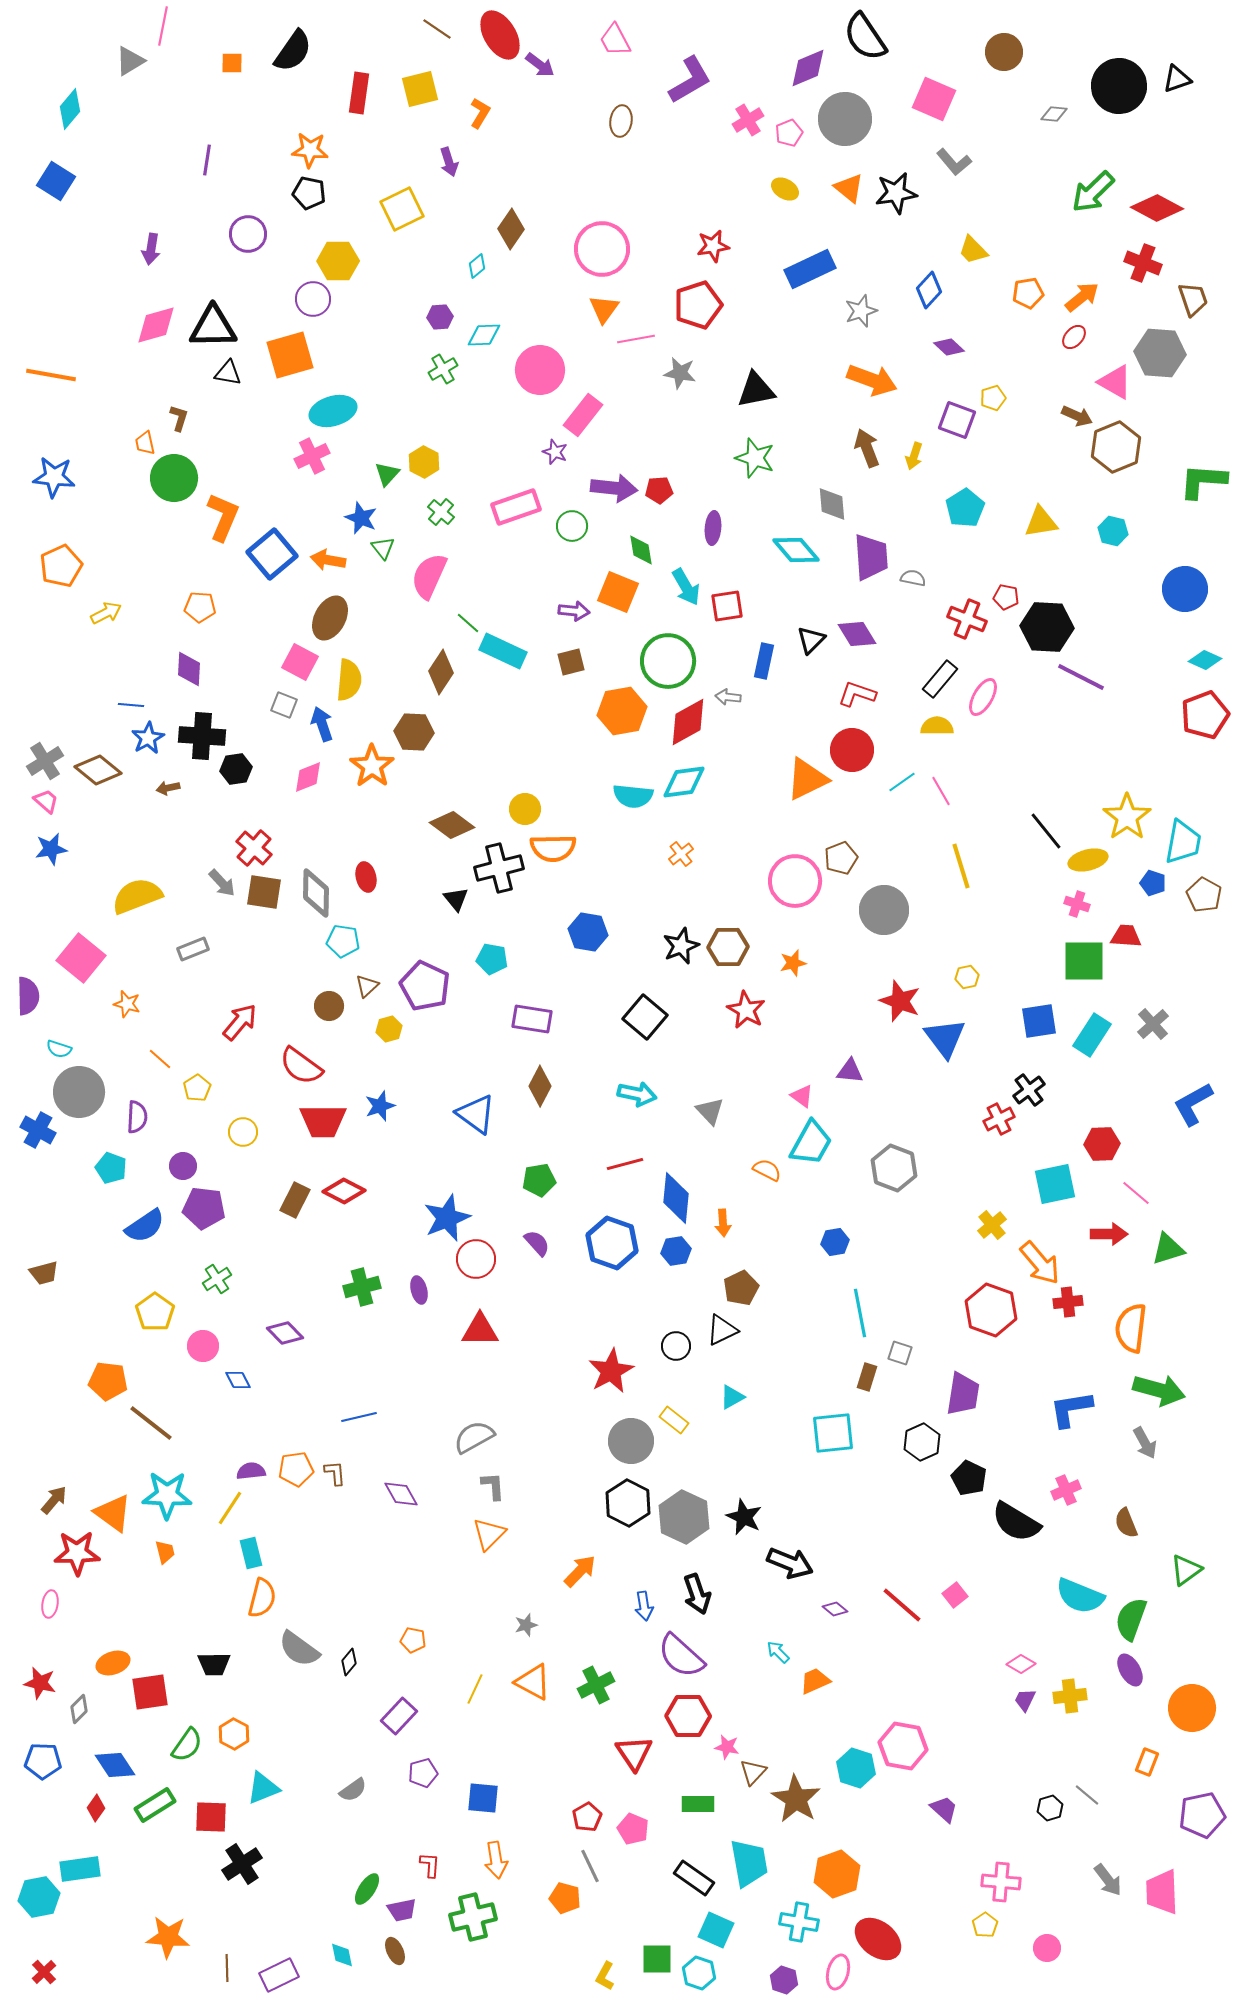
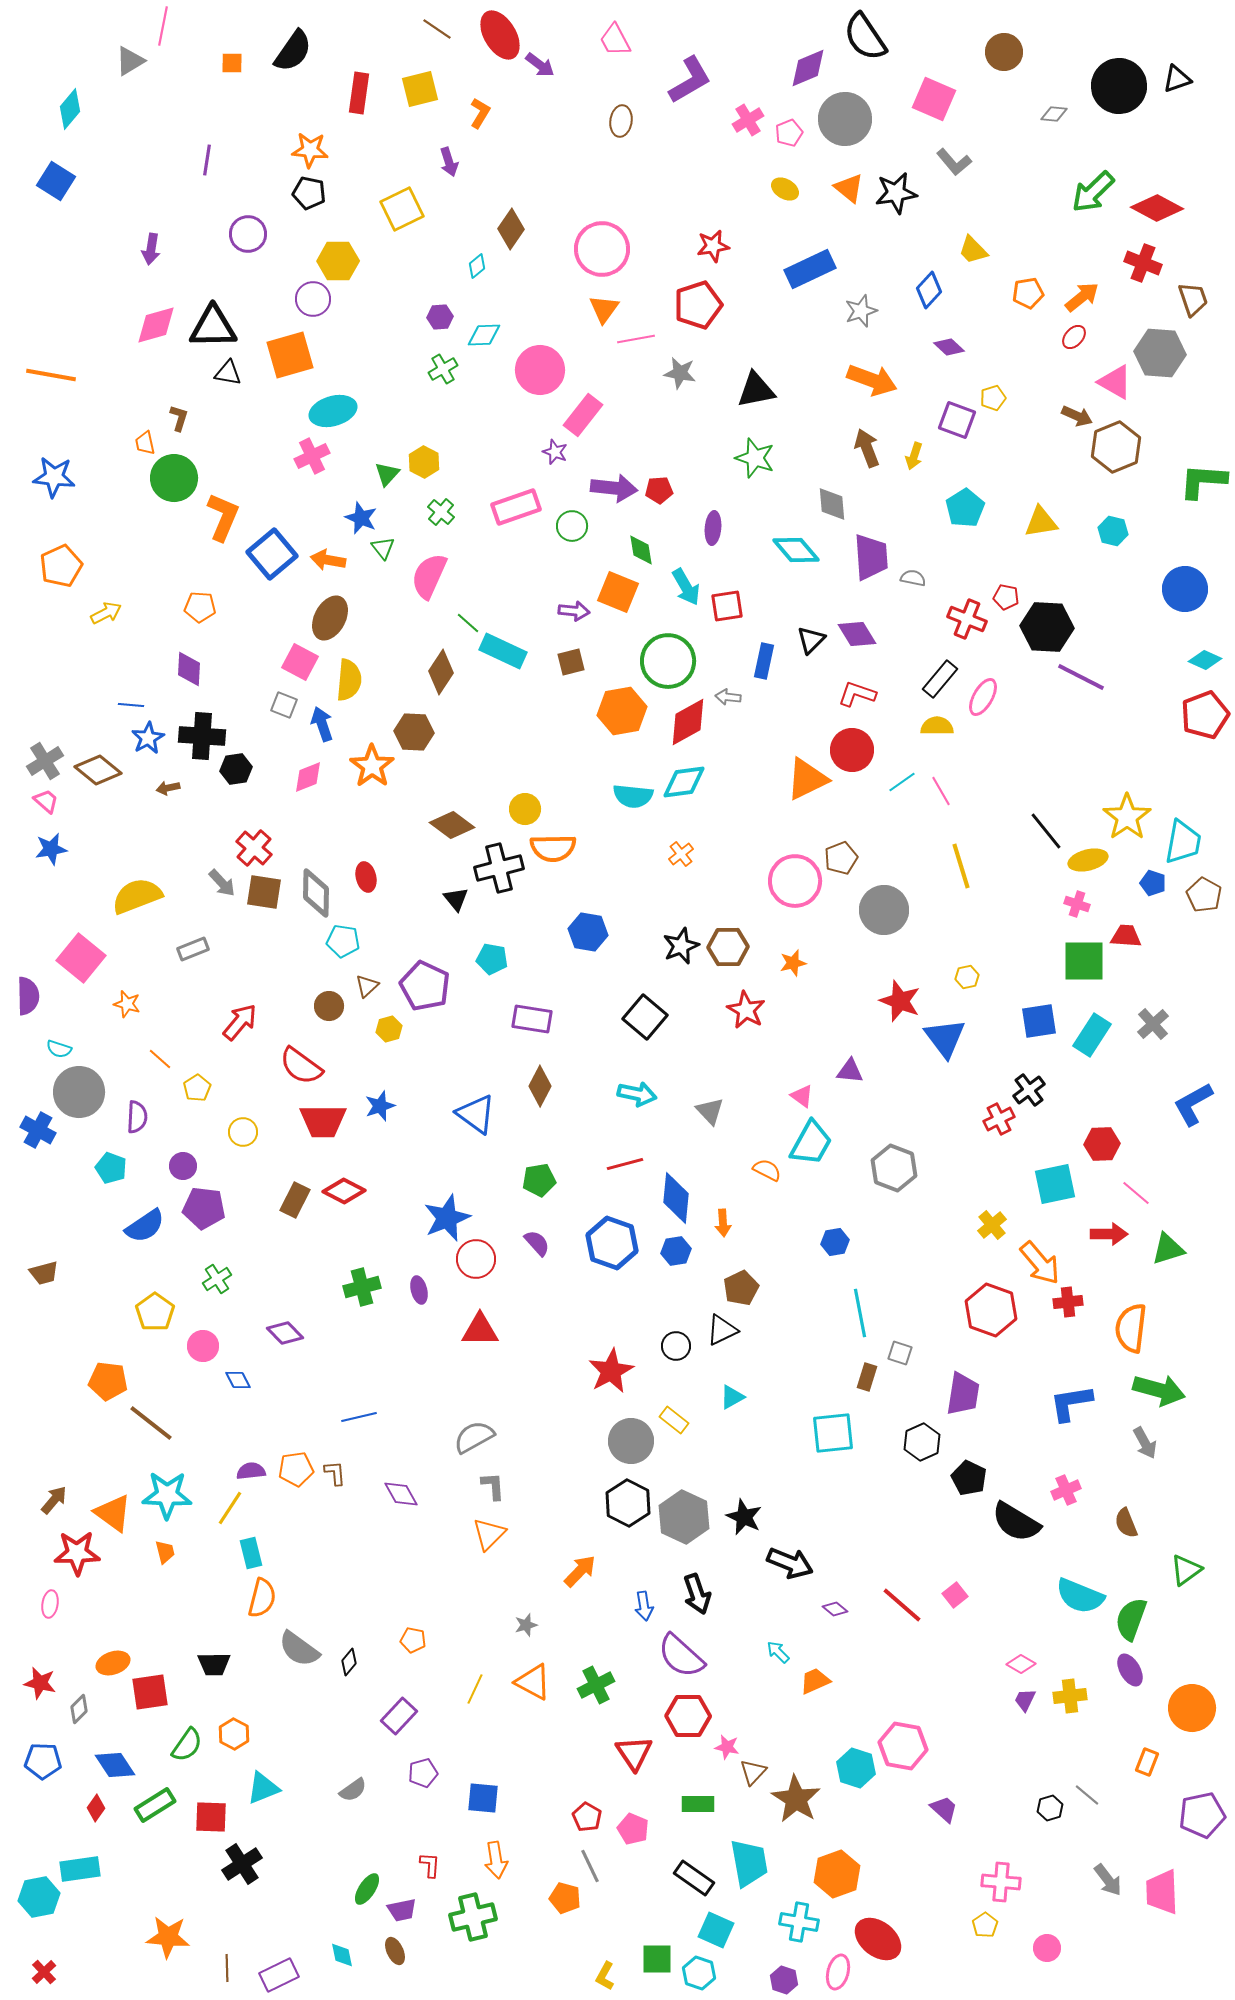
blue L-shape at (1071, 1409): moved 6 px up
red pentagon at (587, 1817): rotated 12 degrees counterclockwise
